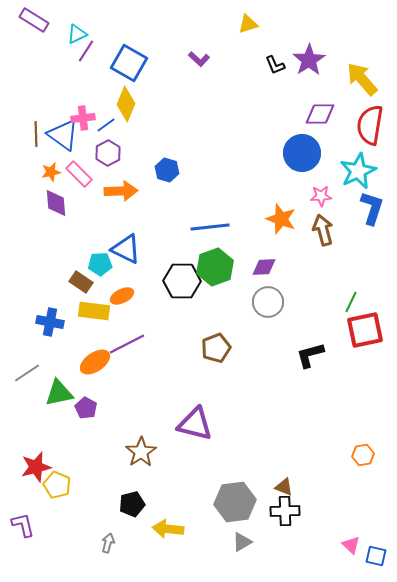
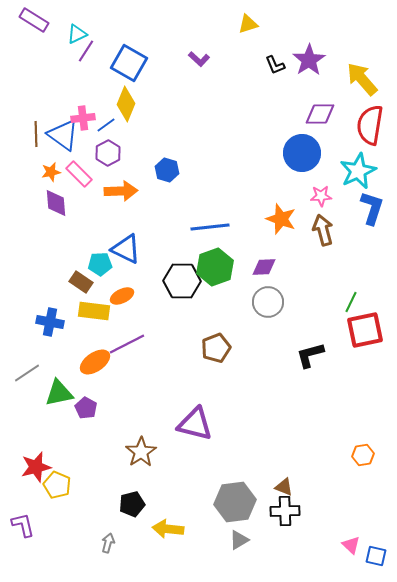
gray triangle at (242, 542): moved 3 px left, 2 px up
